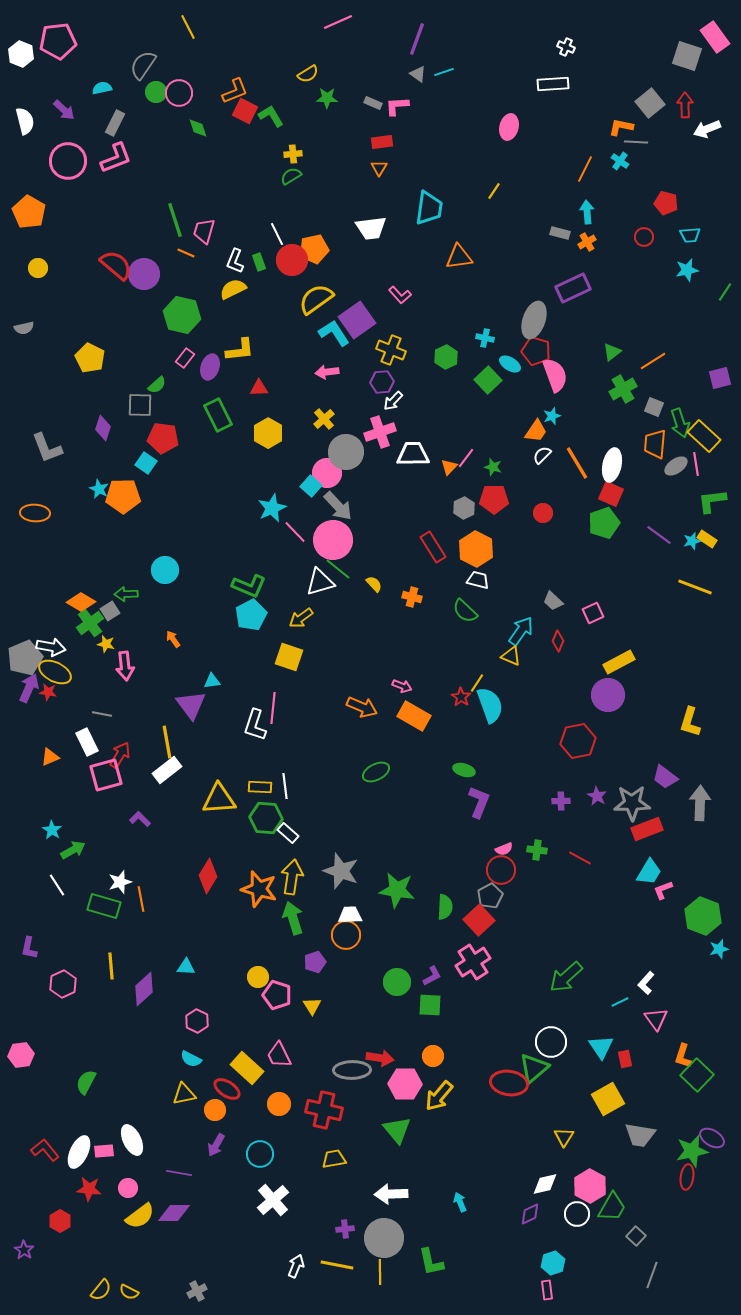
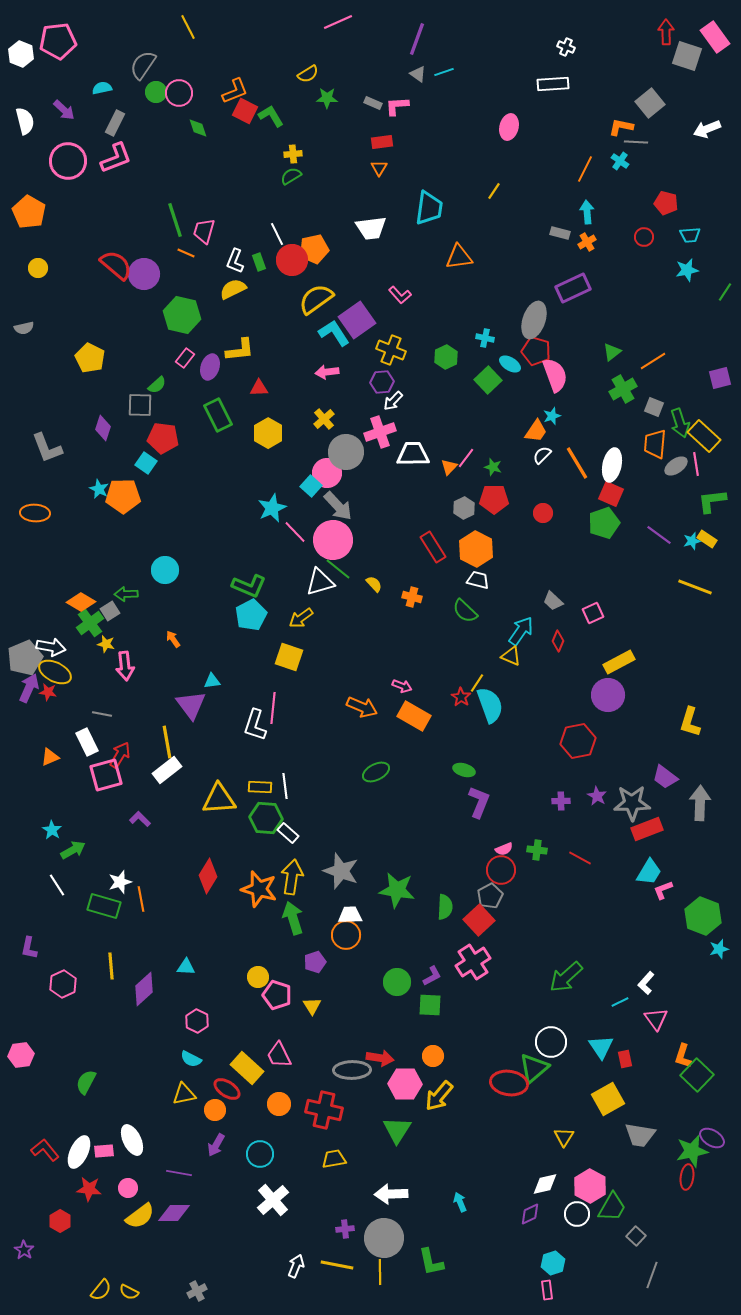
red arrow at (685, 105): moved 19 px left, 73 px up
green triangle at (397, 1130): rotated 12 degrees clockwise
